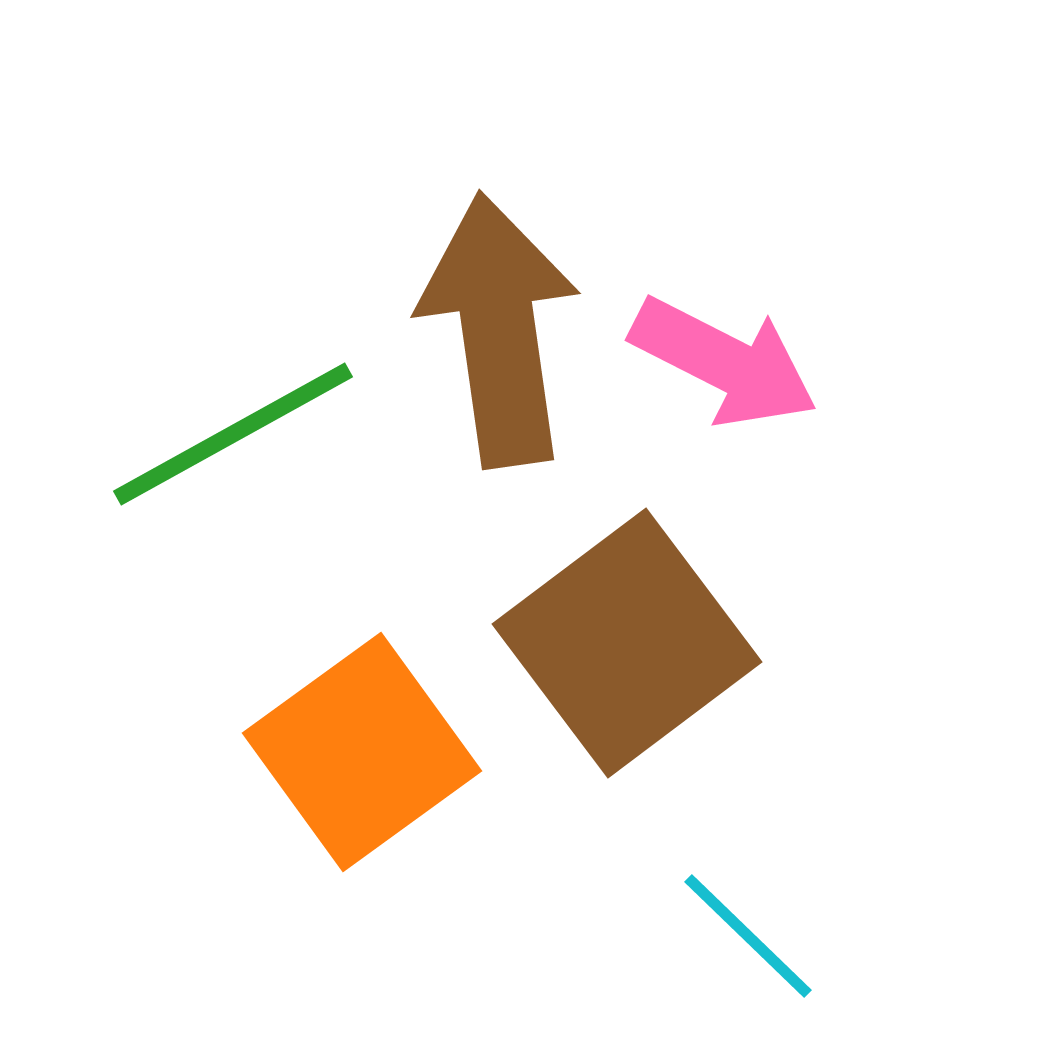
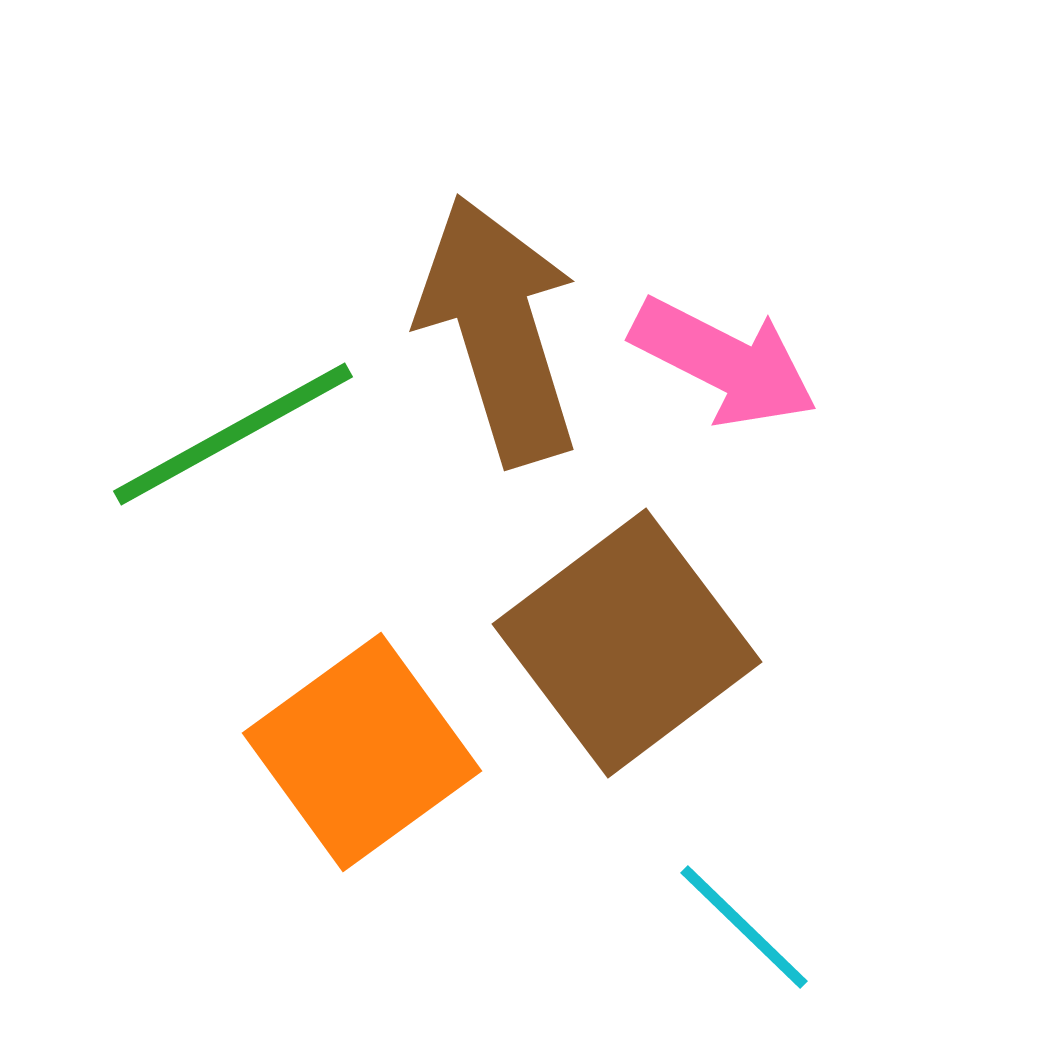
brown arrow: rotated 9 degrees counterclockwise
cyan line: moved 4 px left, 9 px up
